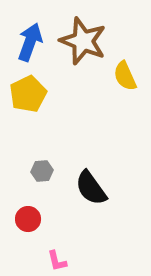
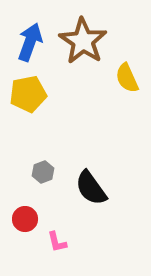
brown star: rotated 12 degrees clockwise
yellow semicircle: moved 2 px right, 2 px down
yellow pentagon: rotated 15 degrees clockwise
gray hexagon: moved 1 px right, 1 px down; rotated 15 degrees counterclockwise
red circle: moved 3 px left
pink L-shape: moved 19 px up
